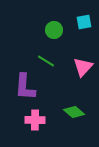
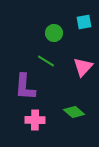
green circle: moved 3 px down
